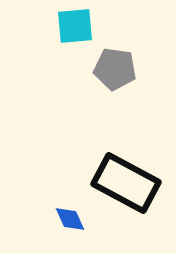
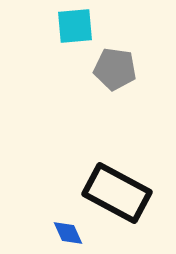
black rectangle: moved 9 px left, 10 px down
blue diamond: moved 2 px left, 14 px down
